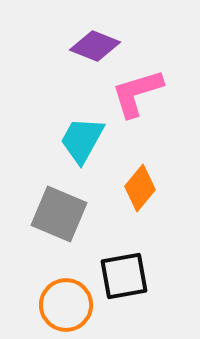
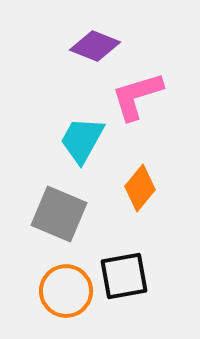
pink L-shape: moved 3 px down
orange circle: moved 14 px up
